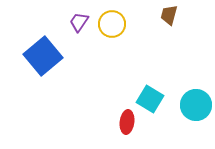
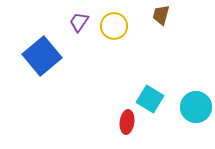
brown trapezoid: moved 8 px left
yellow circle: moved 2 px right, 2 px down
blue square: moved 1 px left
cyan circle: moved 2 px down
